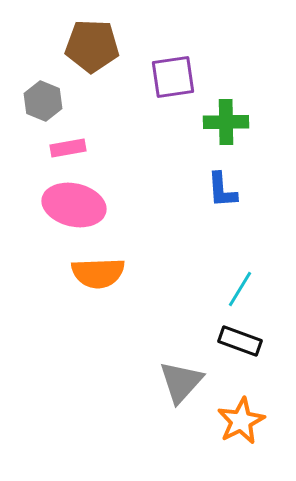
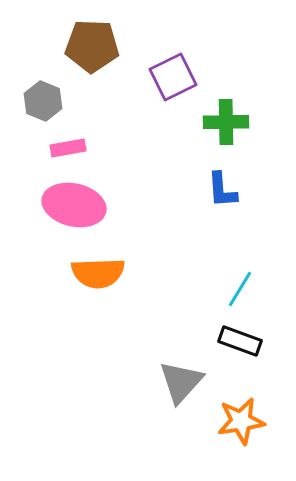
purple square: rotated 18 degrees counterclockwise
orange star: rotated 18 degrees clockwise
